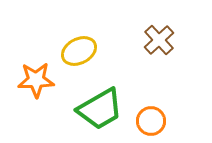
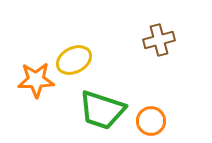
brown cross: rotated 28 degrees clockwise
yellow ellipse: moved 5 px left, 9 px down
green trapezoid: moved 2 px right, 1 px down; rotated 48 degrees clockwise
